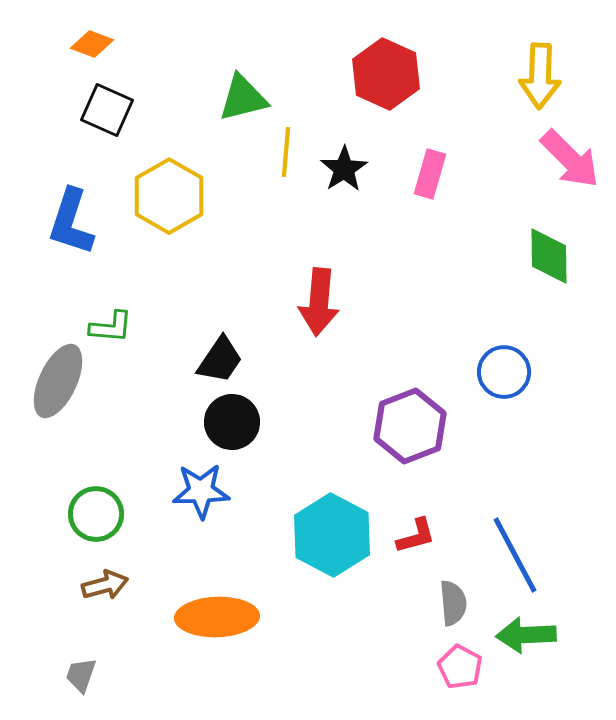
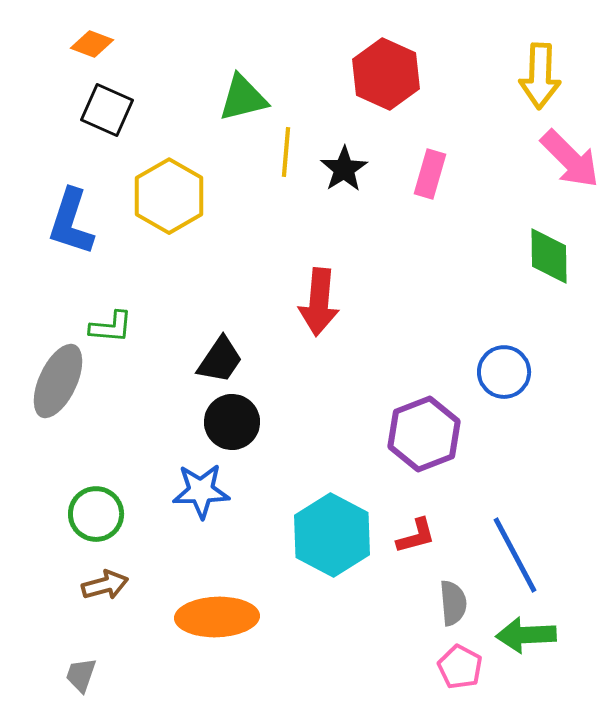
purple hexagon: moved 14 px right, 8 px down
